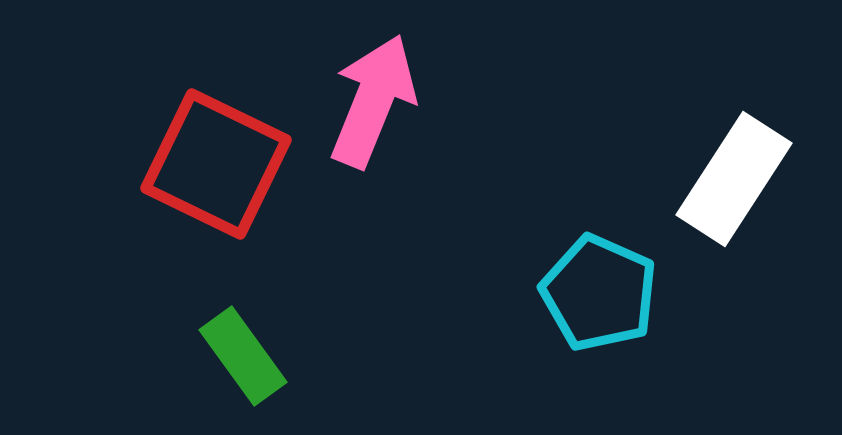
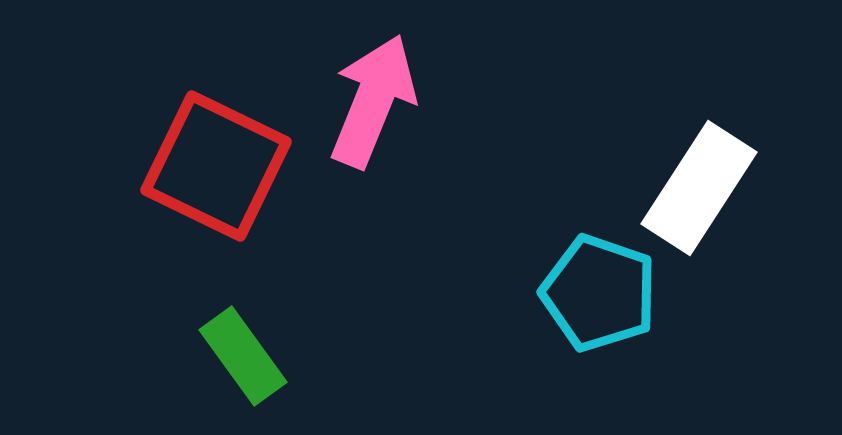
red square: moved 2 px down
white rectangle: moved 35 px left, 9 px down
cyan pentagon: rotated 5 degrees counterclockwise
